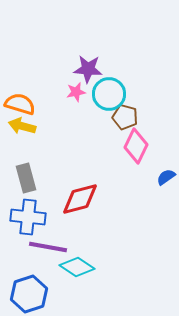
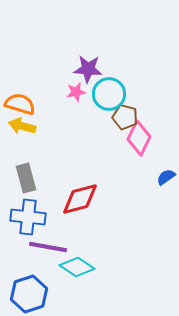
pink diamond: moved 3 px right, 8 px up
